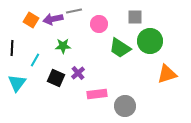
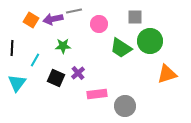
green trapezoid: moved 1 px right
